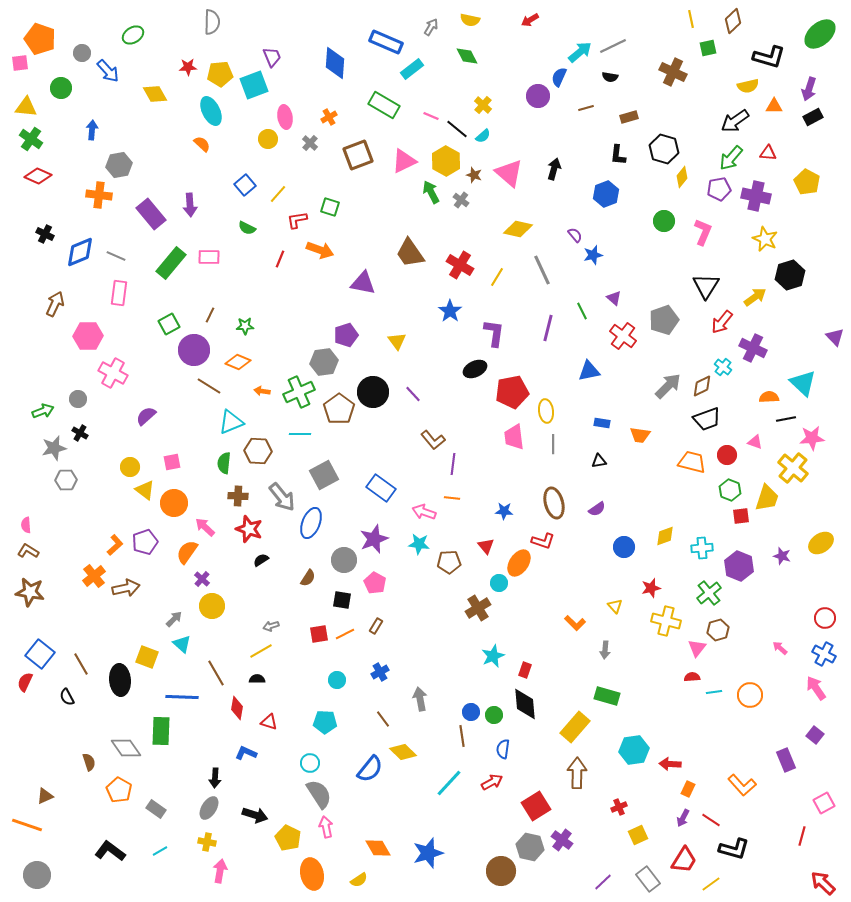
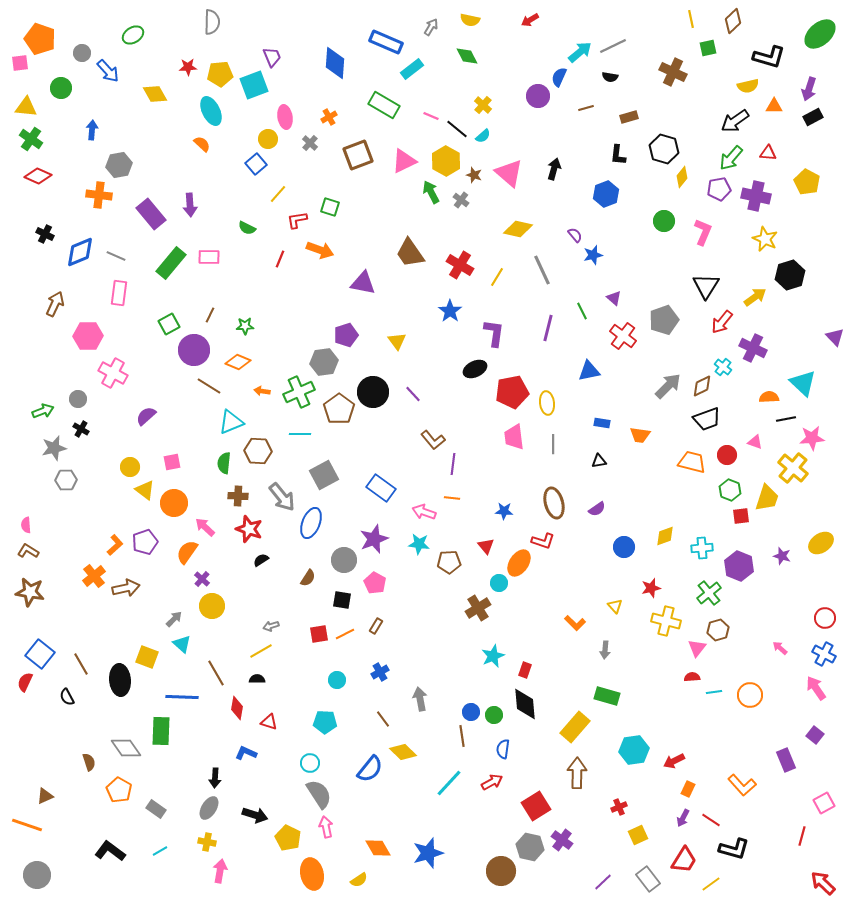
blue square at (245, 185): moved 11 px right, 21 px up
yellow ellipse at (546, 411): moved 1 px right, 8 px up
black cross at (80, 433): moved 1 px right, 4 px up
red arrow at (670, 764): moved 4 px right, 3 px up; rotated 30 degrees counterclockwise
